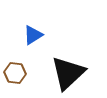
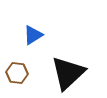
brown hexagon: moved 2 px right
